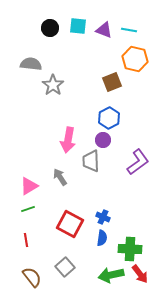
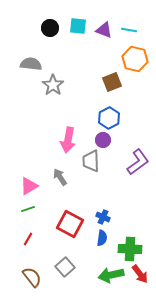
red line: moved 2 px right, 1 px up; rotated 40 degrees clockwise
